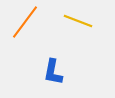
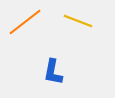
orange line: rotated 15 degrees clockwise
